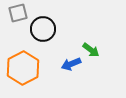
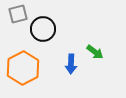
gray square: moved 1 px down
green arrow: moved 4 px right, 2 px down
blue arrow: rotated 66 degrees counterclockwise
